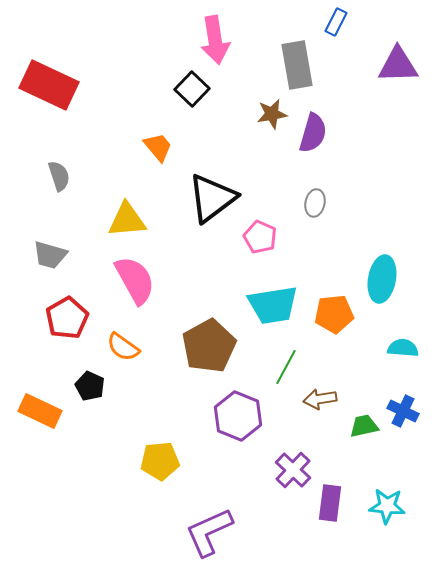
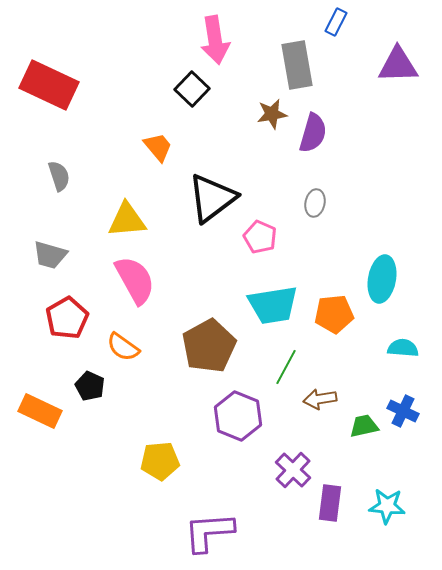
purple L-shape: rotated 20 degrees clockwise
